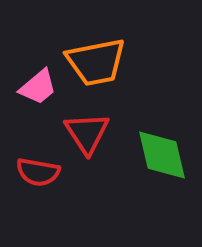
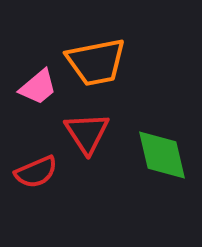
red semicircle: moved 2 px left; rotated 33 degrees counterclockwise
